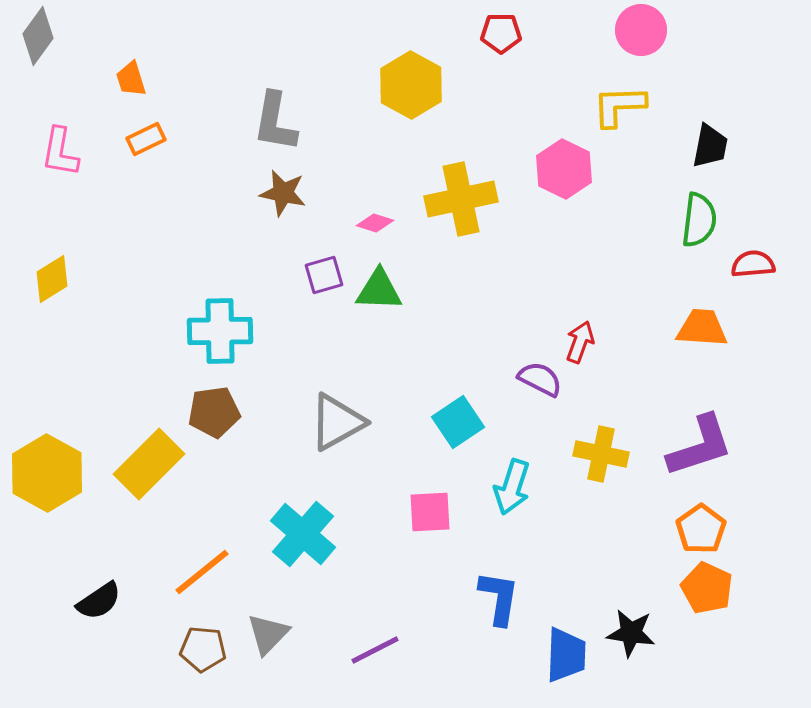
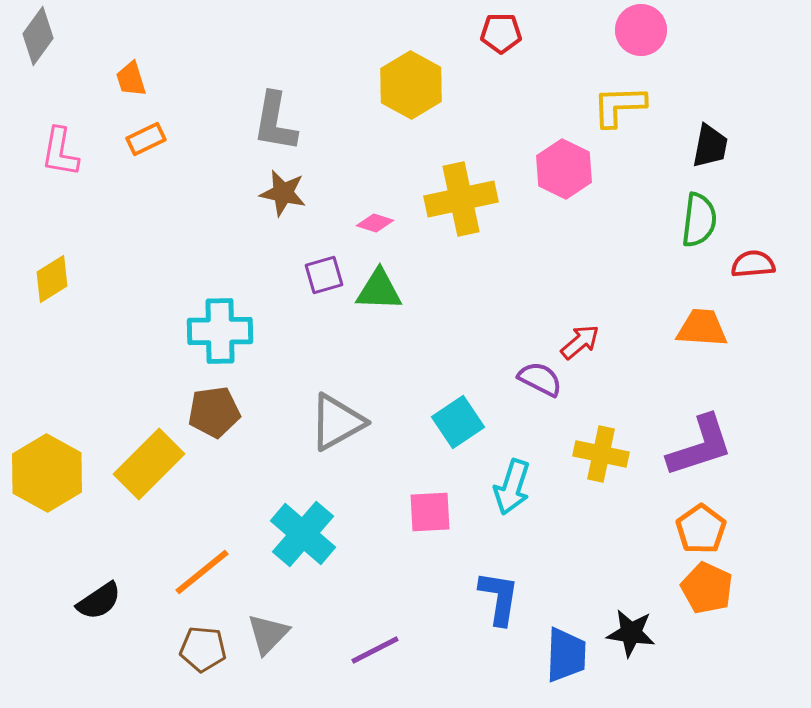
red arrow at (580, 342): rotated 30 degrees clockwise
